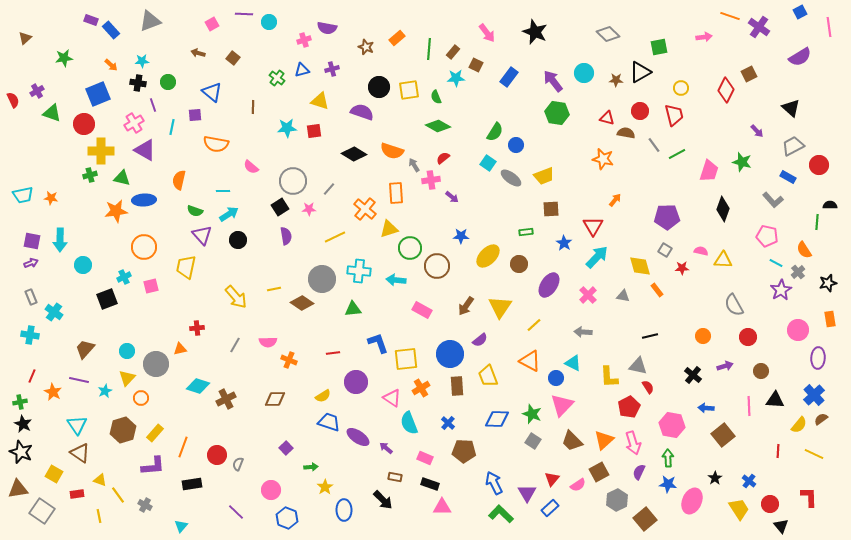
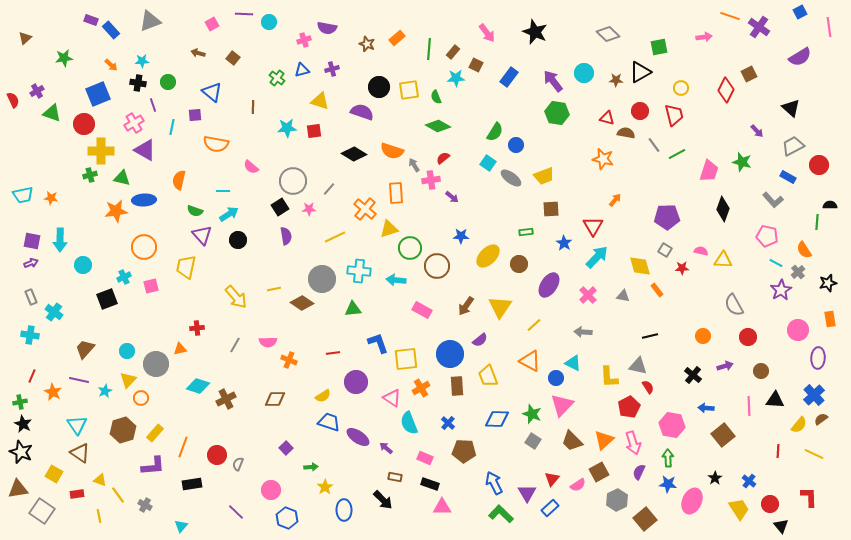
brown star at (366, 47): moved 1 px right, 3 px up
yellow triangle at (127, 378): moved 1 px right, 2 px down
